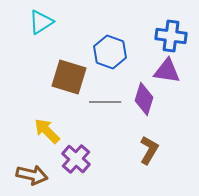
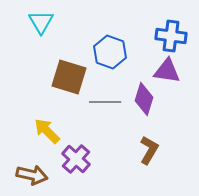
cyan triangle: rotated 28 degrees counterclockwise
